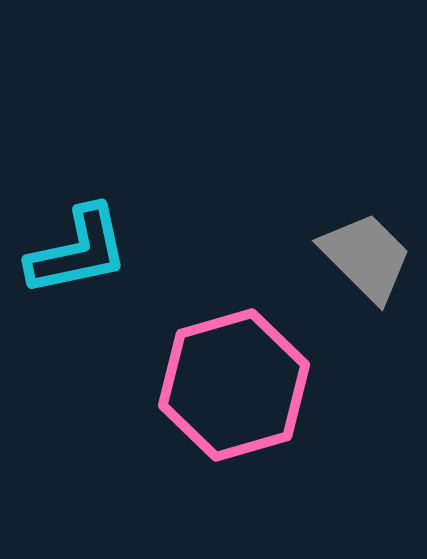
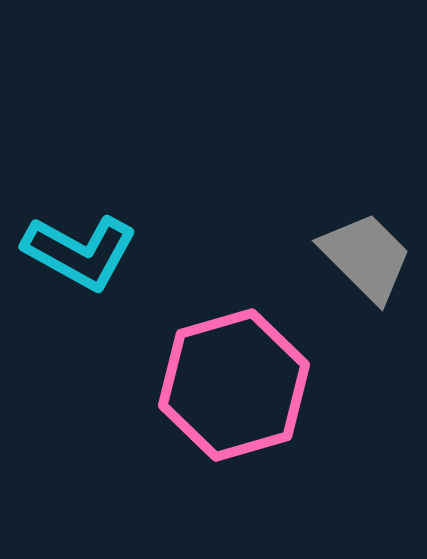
cyan L-shape: moved 2 px right, 1 px down; rotated 41 degrees clockwise
